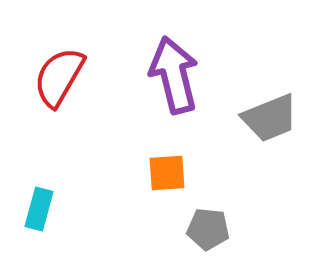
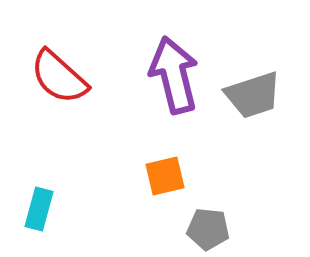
red semicircle: rotated 78 degrees counterclockwise
gray trapezoid: moved 17 px left, 23 px up; rotated 4 degrees clockwise
orange square: moved 2 px left, 3 px down; rotated 9 degrees counterclockwise
